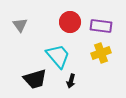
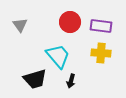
yellow cross: rotated 24 degrees clockwise
